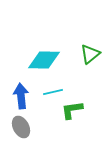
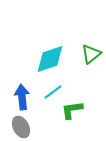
green triangle: moved 1 px right
cyan diamond: moved 6 px right, 1 px up; rotated 20 degrees counterclockwise
cyan line: rotated 24 degrees counterclockwise
blue arrow: moved 1 px right, 1 px down
